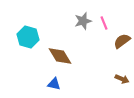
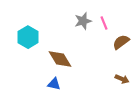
cyan hexagon: rotated 15 degrees clockwise
brown semicircle: moved 1 px left, 1 px down
brown diamond: moved 3 px down
